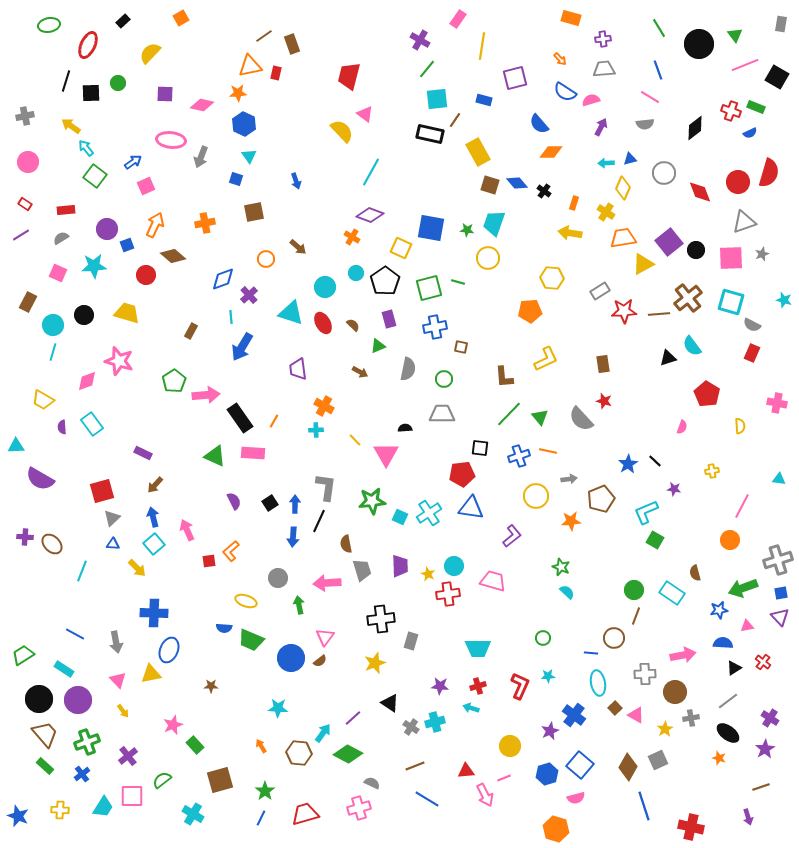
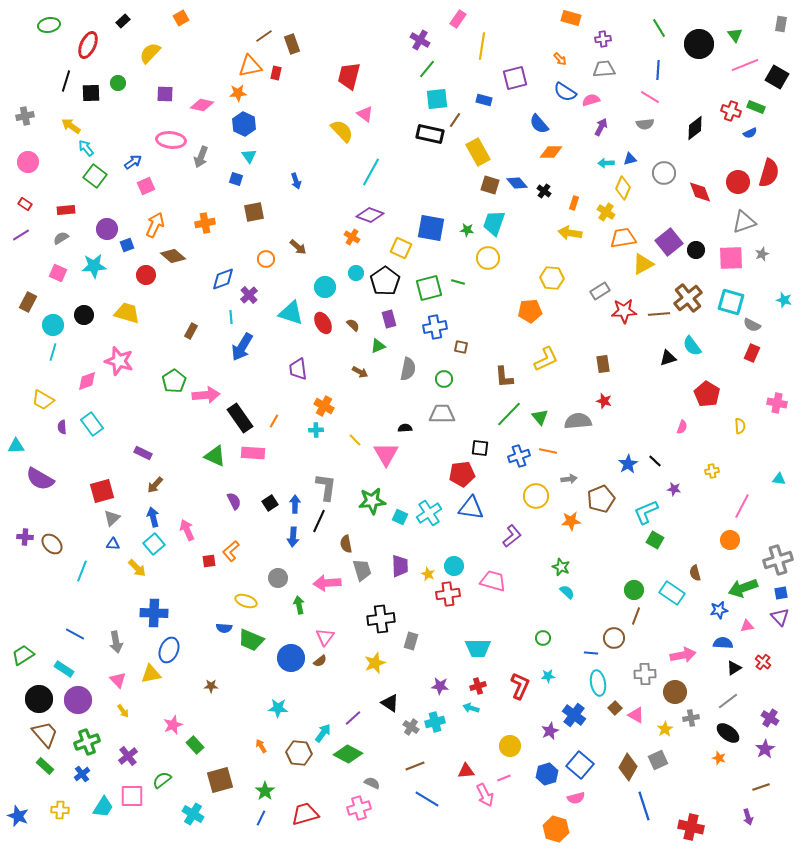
blue line at (658, 70): rotated 24 degrees clockwise
gray semicircle at (581, 419): moved 3 px left, 2 px down; rotated 128 degrees clockwise
